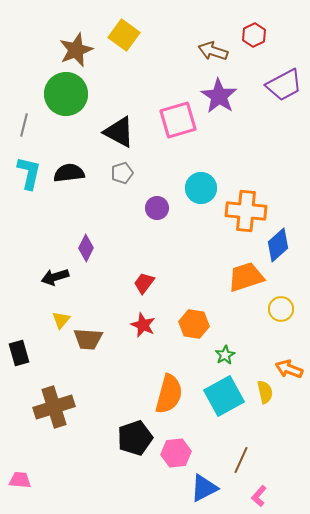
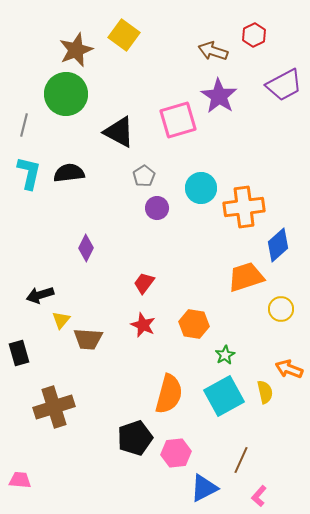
gray pentagon: moved 22 px right, 3 px down; rotated 15 degrees counterclockwise
orange cross: moved 2 px left, 4 px up; rotated 12 degrees counterclockwise
black arrow: moved 15 px left, 18 px down
